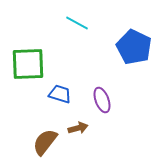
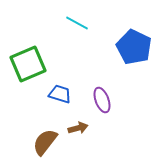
green square: rotated 21 degrees counterclockwise
